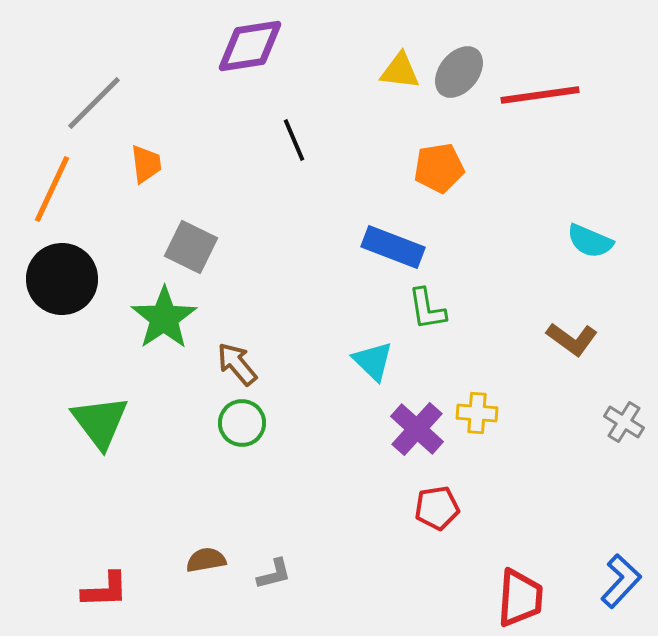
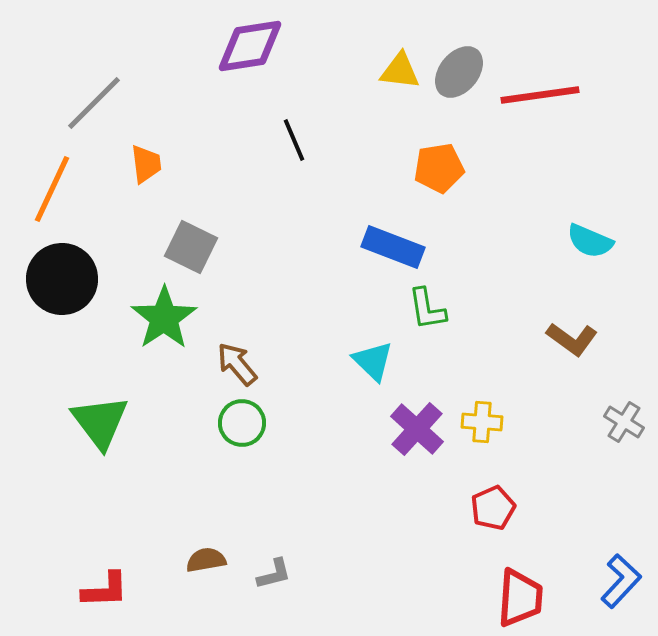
yellow cross: moved 5 px right, 9 px down
red pentagon: moved 56 px right; rotated 15 degrees counterclockwise
